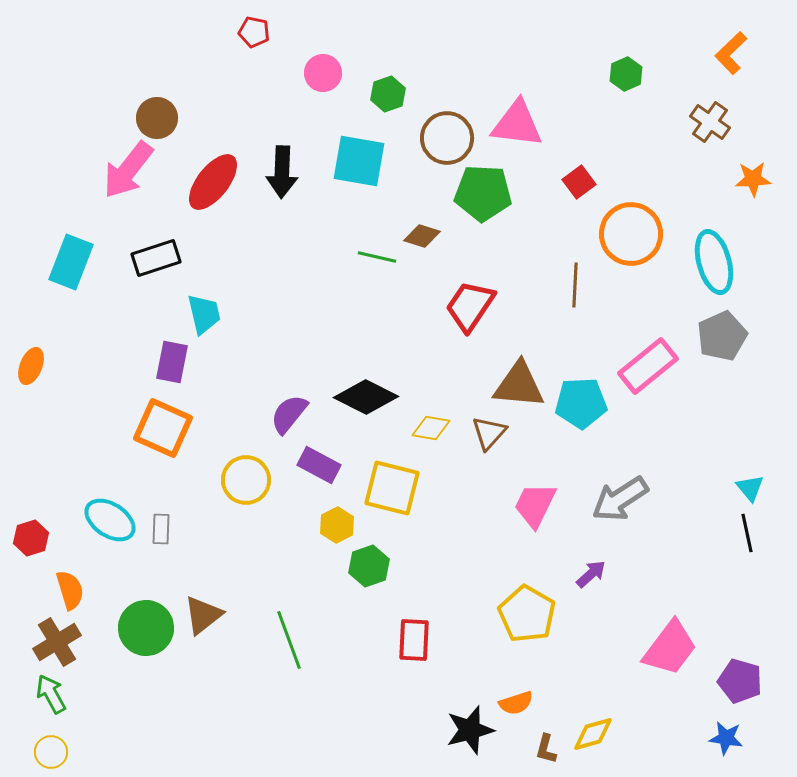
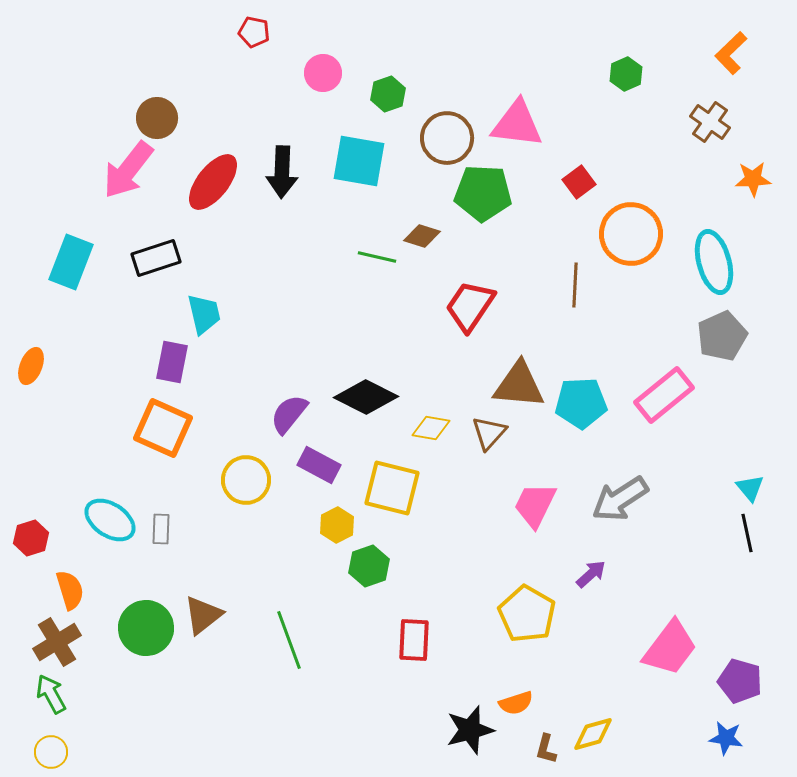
pink rectangle at (648, 366): moved 16 px right, 29 px down
